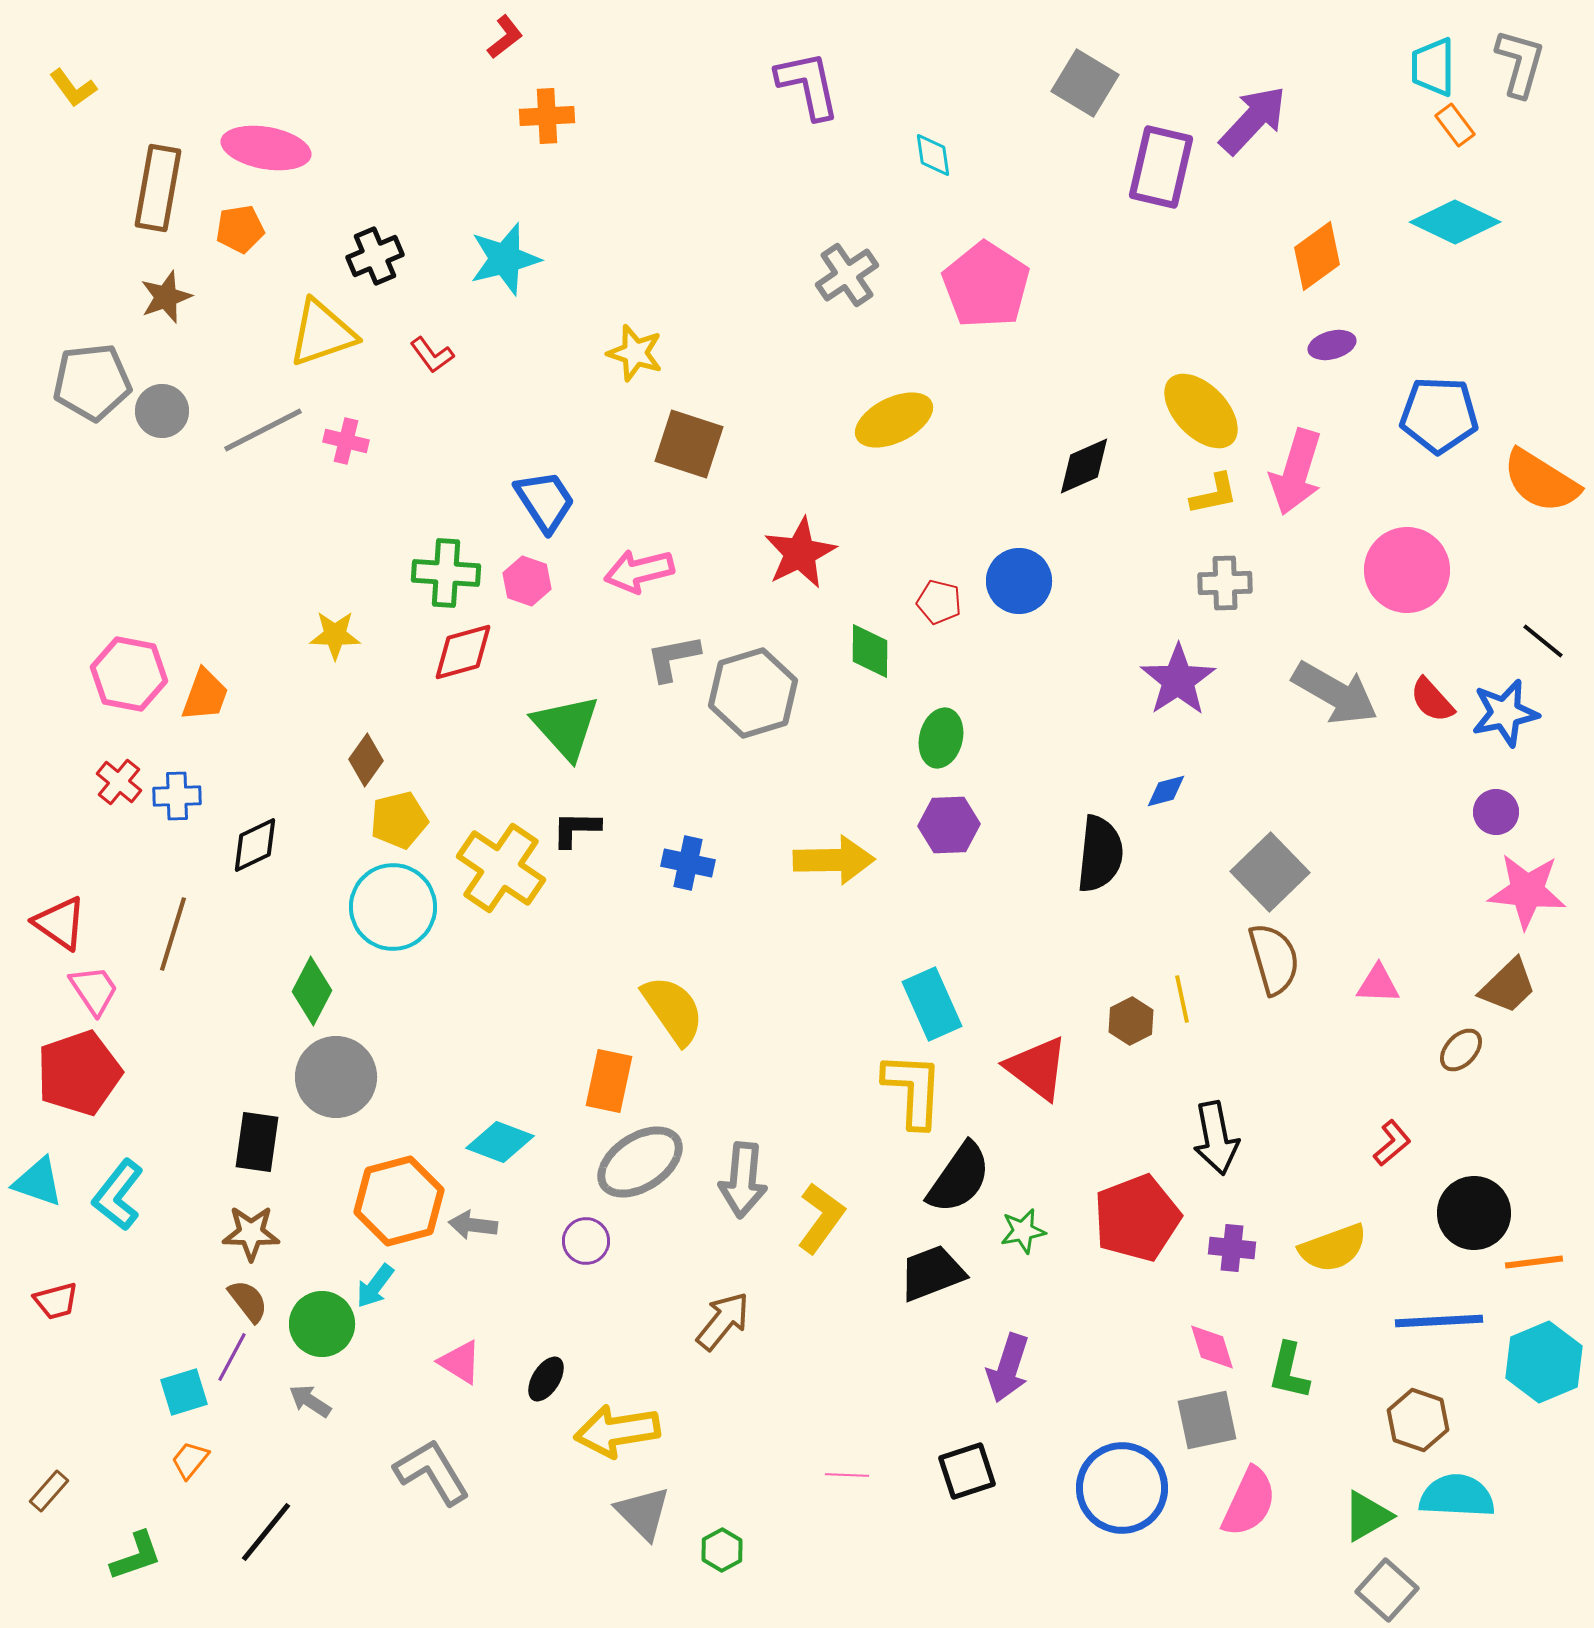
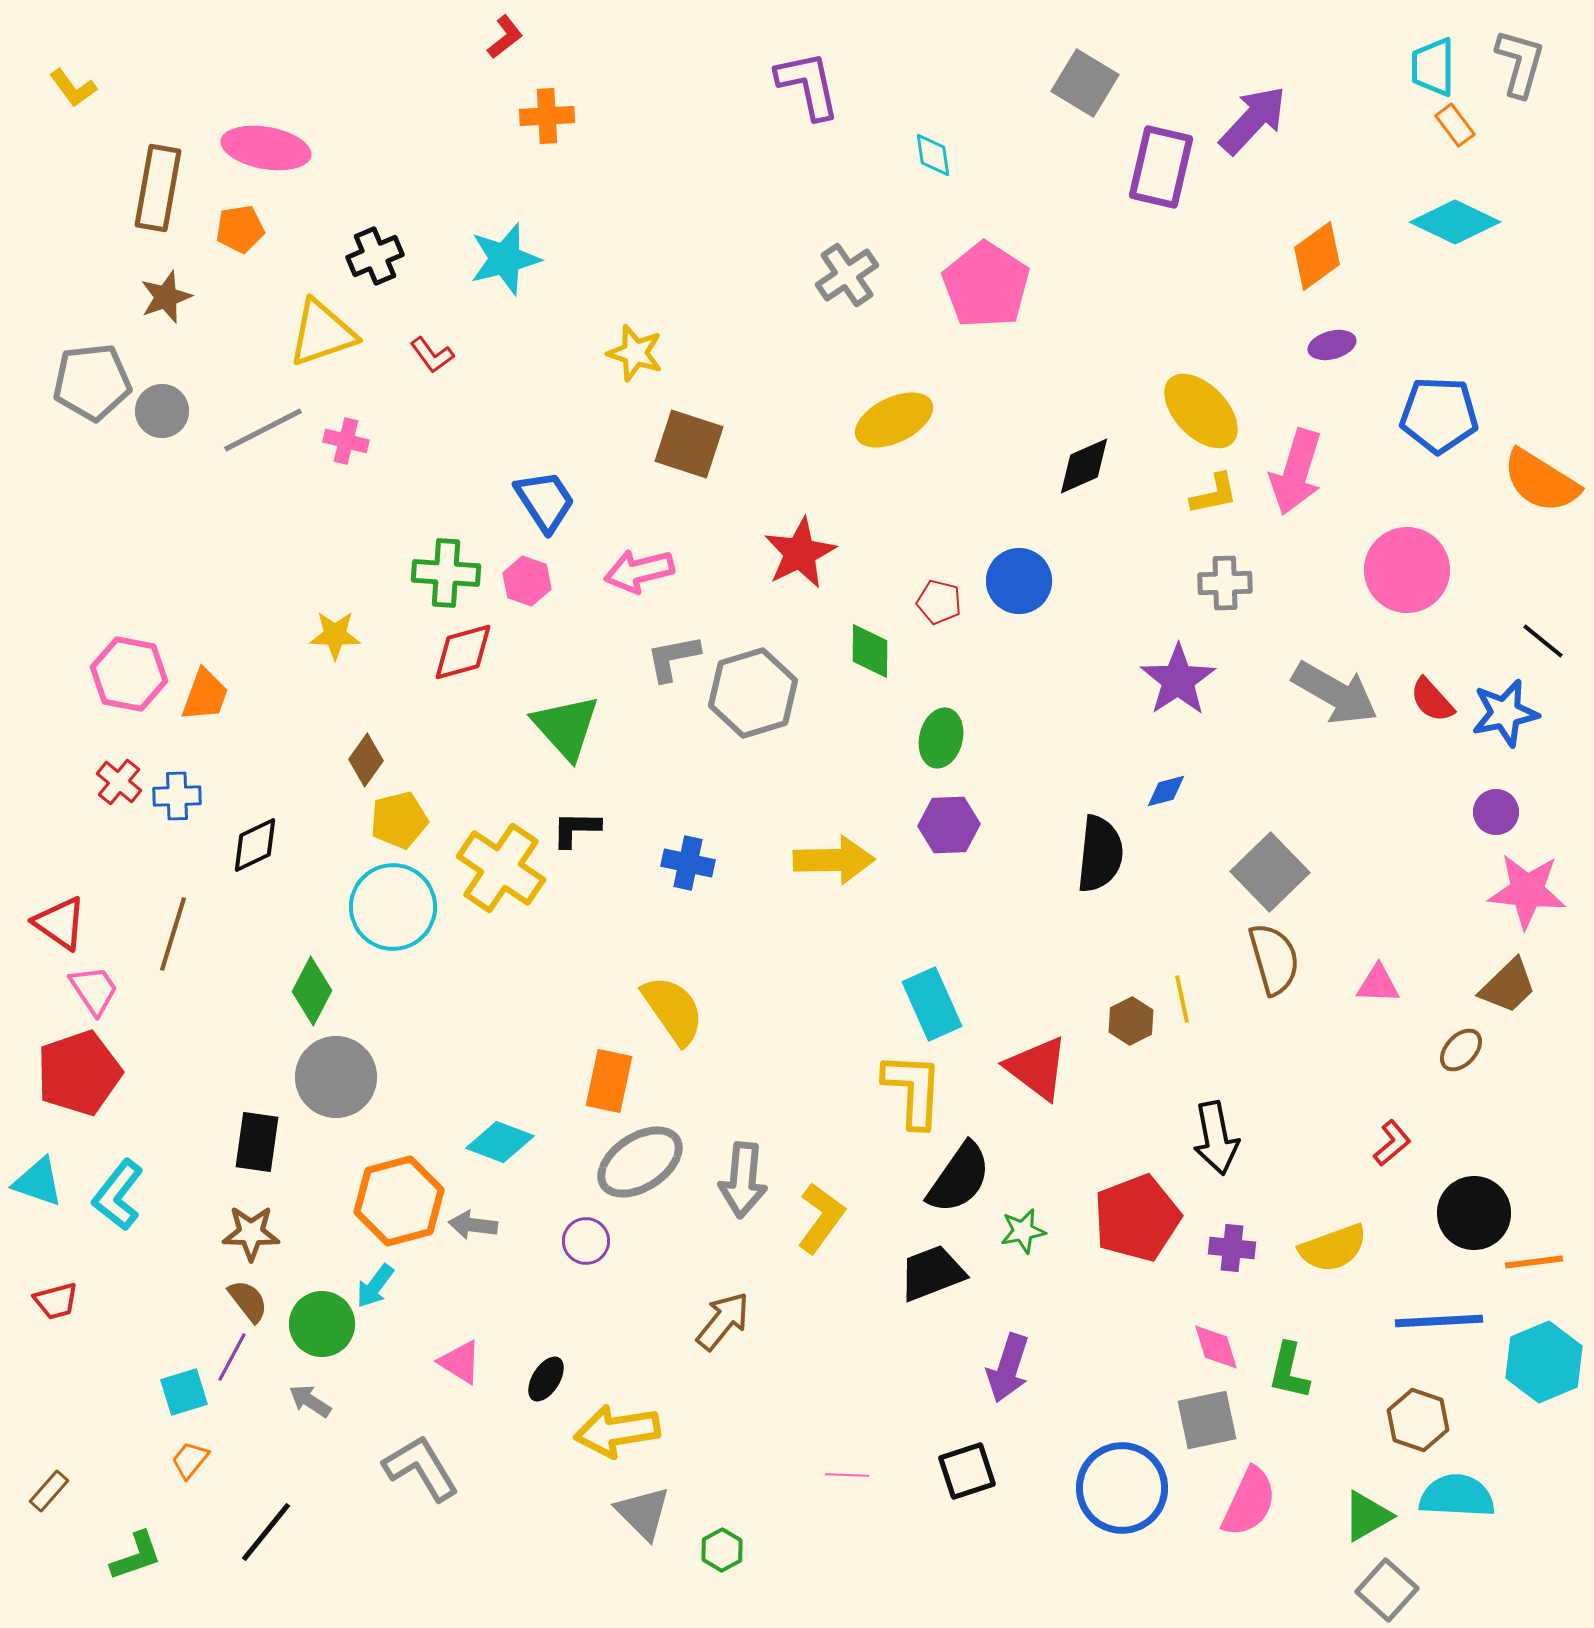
pink diamond at (1212, 1347): moved 4 px right
gray L-shape at (432, 1472): moved 11 px left, 4 px up
